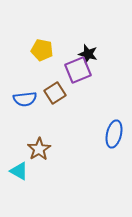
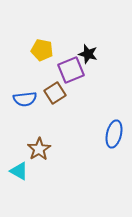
purple square: moved 7 px left
